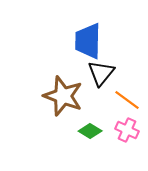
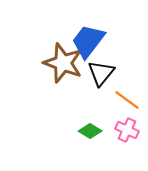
blue trapezoid: rotated 36 degrees clockwise
brown star: moved 33 px up
